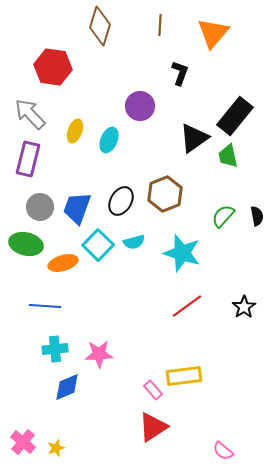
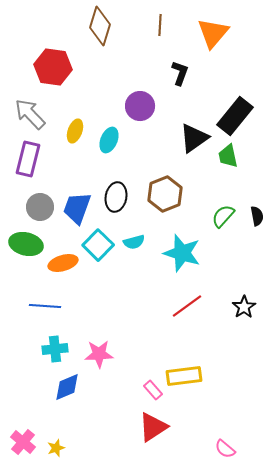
black ellipse: moved 5 px left, 4 px up; rotated 20 degrees counterclockwise
pink semicircle: moved 2 px right, 2 px up
